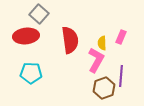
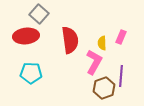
pink L-shape: moved 2 px left, 2 px down
